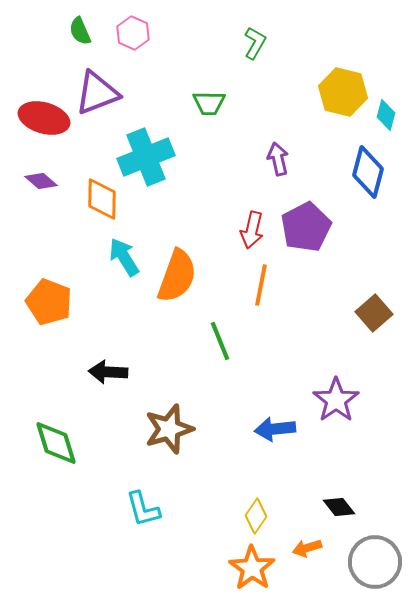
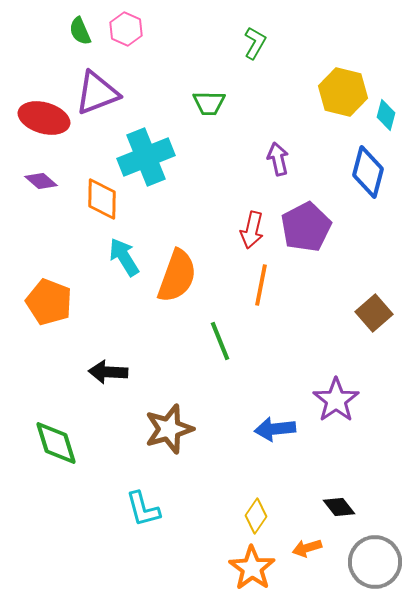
pink hexagon: moved 7 px left, 4 px up
